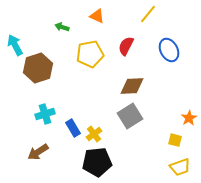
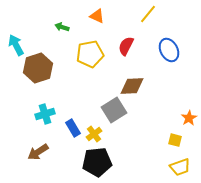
cyan arrow: moved 1 px right
gray square: moved 16 px left, 6 px up
